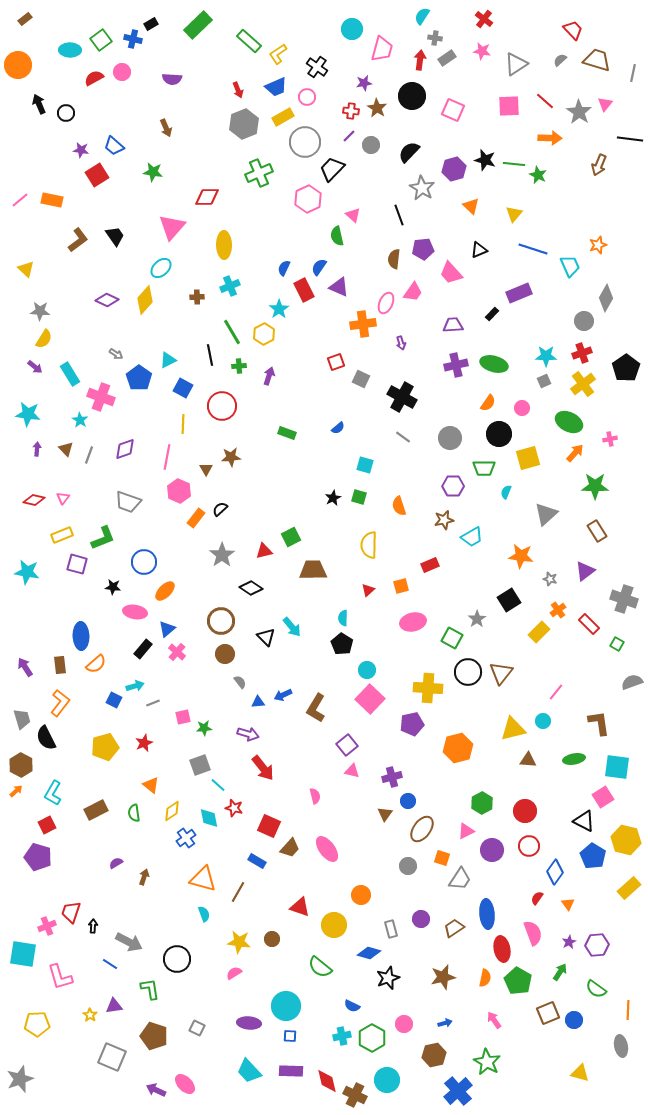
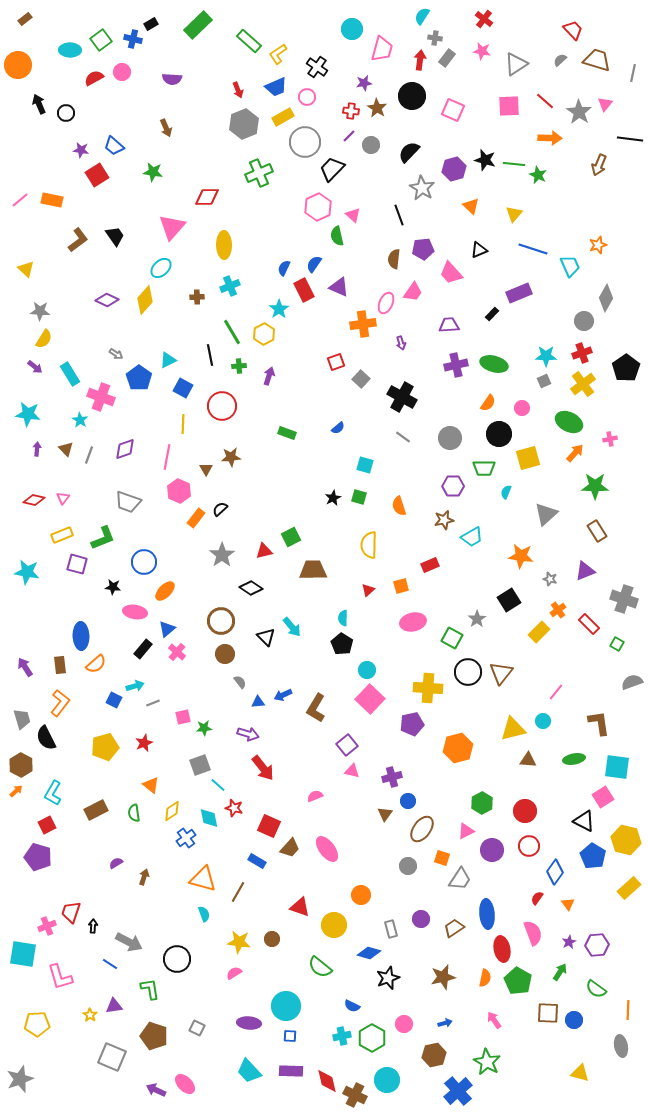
gray rectangle at (447, 58): rotated 18 degrees counterclockwise
pink hexagon at (308, 199): moved 10 px right, 8 px down
blue semicircle at (319, 267): moved 5 px left, 3 px up
purple trapezoid at (453, 325): moved 4 px left
gray square at (361, 379): rotated 18 degrees clockwise
purple triangle at (585, 571): rotated 15 degrees clockwise
pink semicircle at (315, 796): rotated 98 degrees counterclockwise
brown square at (548, 1013): rotated 25 degrees clockwise
